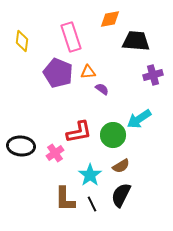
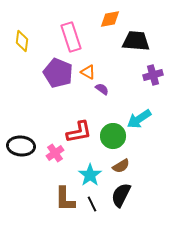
orange triangle: rotated 35 degrees clockwise
green circle: moved 1 px down
